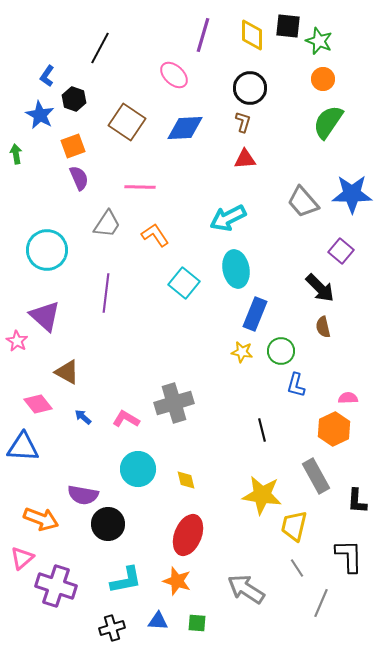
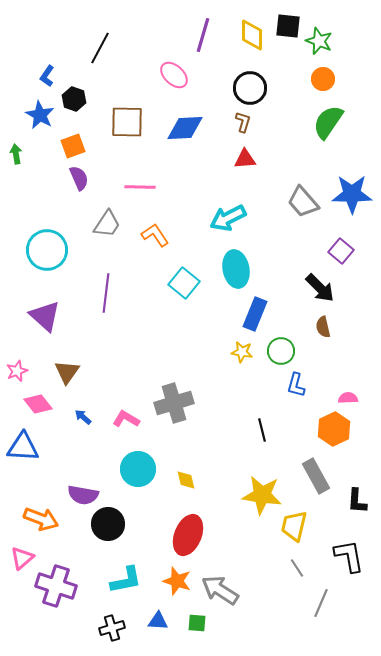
brown square at (127, 122): rotated 33 degrees counterclockwise
pink star at (17, 341): moved 30 px down; rotated 20 degrees clockwise
brown triangle at (67, 372): rotated 36 degrees clockwise
black L-shape at (349, 556): rotated 9 degrees counterclockwise
gray arrow at (246, 589): moved 26 px left, 1 px down
